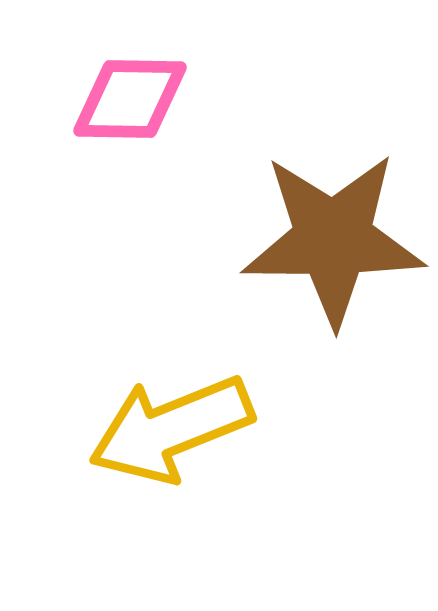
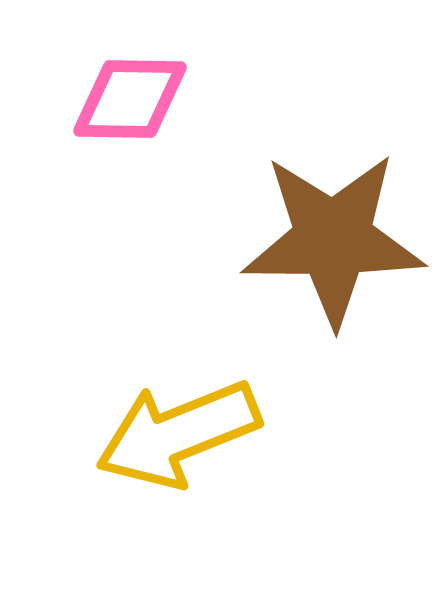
yellow arrow: moved 7 px right, 5 px down
